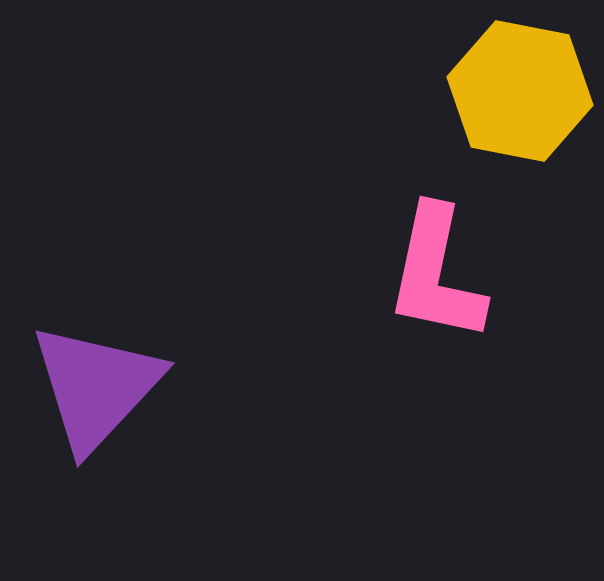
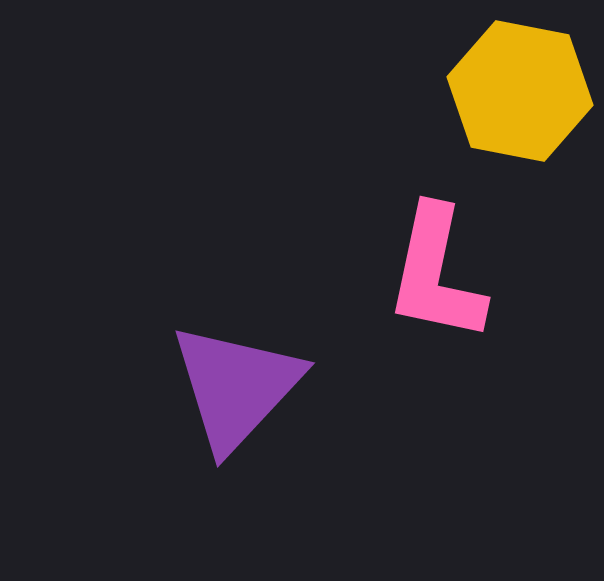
purple triangle: moved 140 px right
